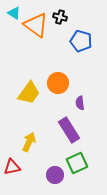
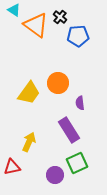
cyan triangle: moved 3 px up
black cross: rotated 24 degrees clockwise
blue pentagon: moved 3 px left, 5 px up; rotated 20 degrees counterclockwise
